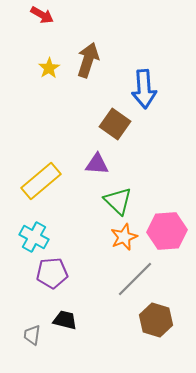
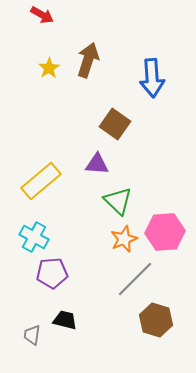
blue arrow: moved 8 px right, 11 px up
pink hexagon: moved 2 px left, 1 px down
orange star: moved 2 px down
